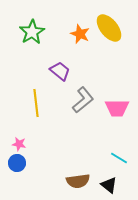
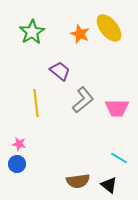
blue circle: moved 1 px down
